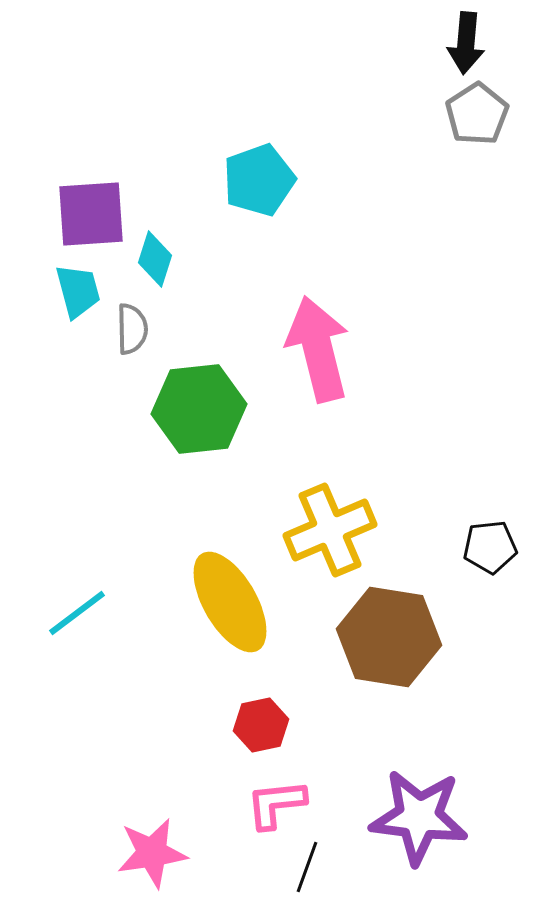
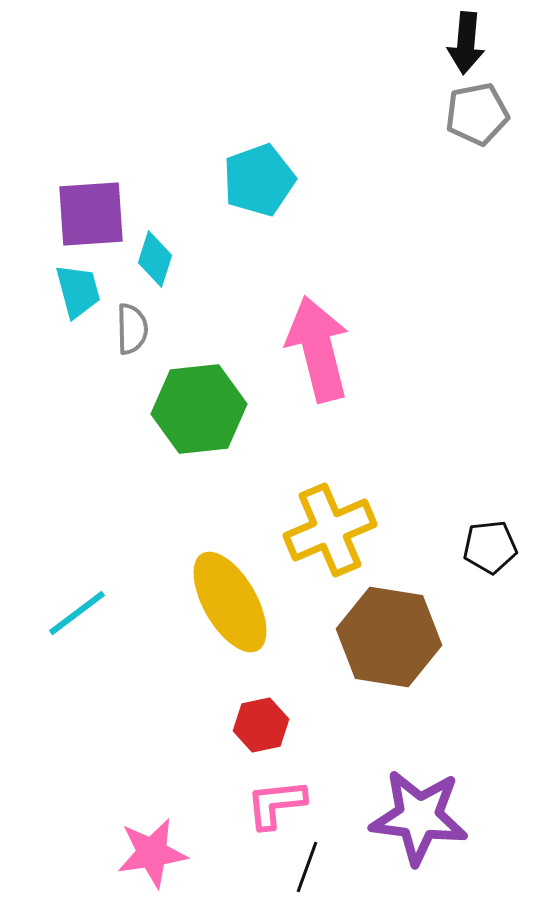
gray pentagon: rotated 22 degrees clockwise
